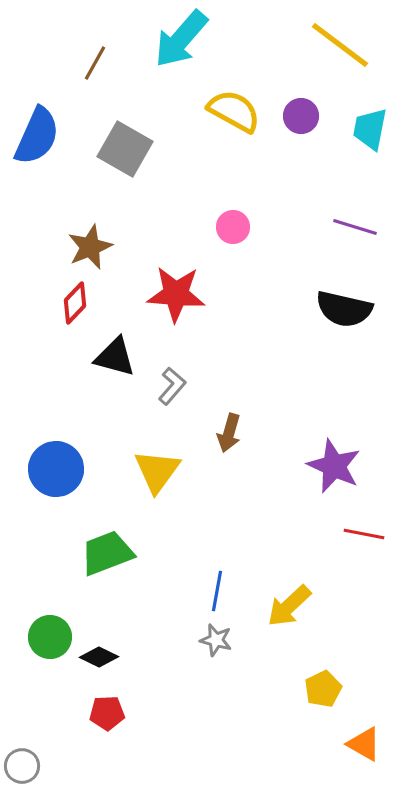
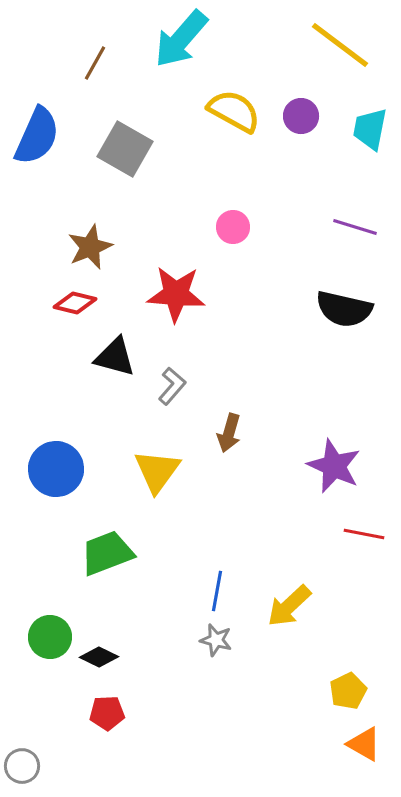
red diamond: rotated 60 degrees clockwise
yellow pentagon: moved 25 px right, 2 px down
